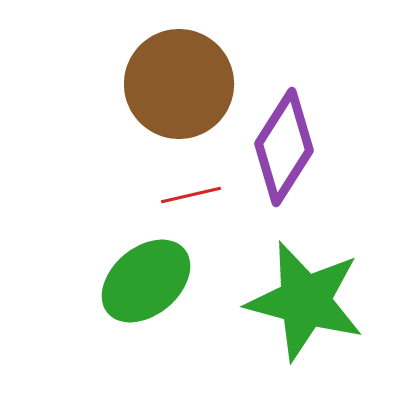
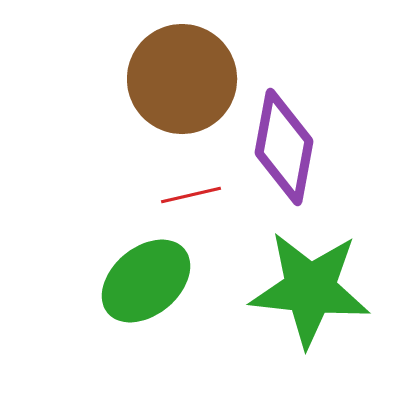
brown circle: moved 3 px right, 5 px up
purple diamond: rotated 22 degrees counterclockwise
green star: moved 5 px right, 12 px up; rotated 9 degrees counterclockwise
